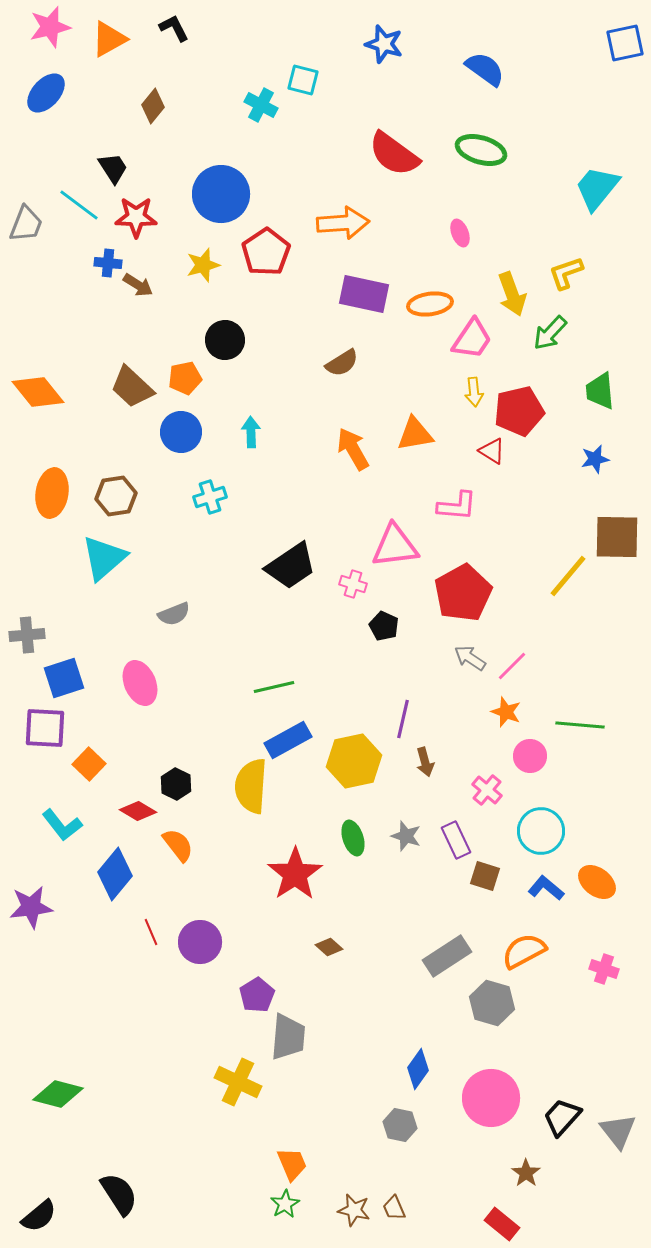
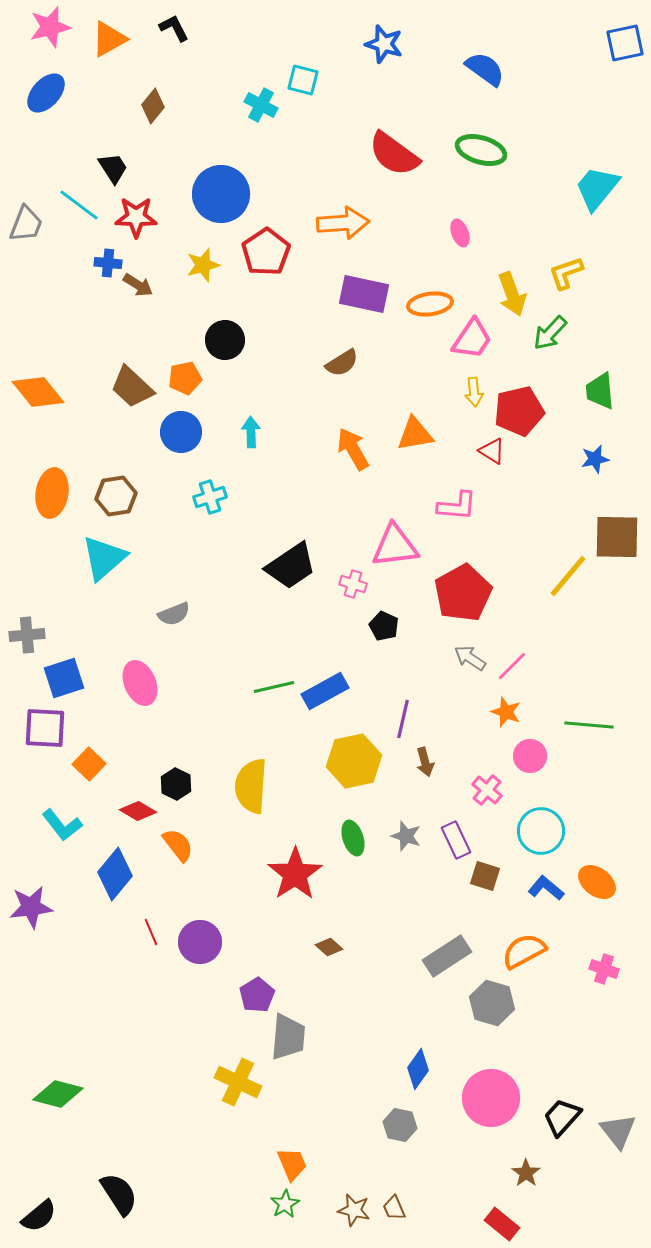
green line at (580, 725): moved 9 px right
blue rectangle at (288, 740): moved 37 px right, 49 px up
